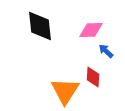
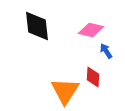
black diamond: moved 3 px left
pink diamond: rotated 15 degrees clockwise
blue arrow: rotated 14 degrees clockwise
